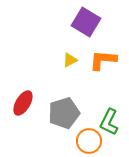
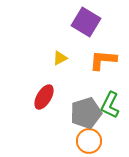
yellow triangle: moved 10 px left, 2 px up
red ellipse: moved 21 px right, 6 px up
gray pentagon: moved 22 px right
green L-shape: moved 1 px right, 17 px up
